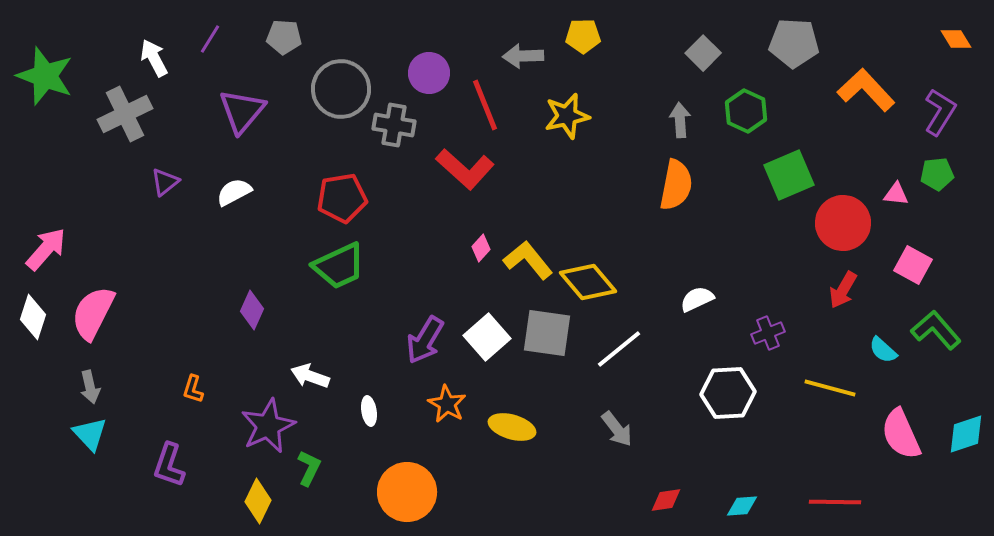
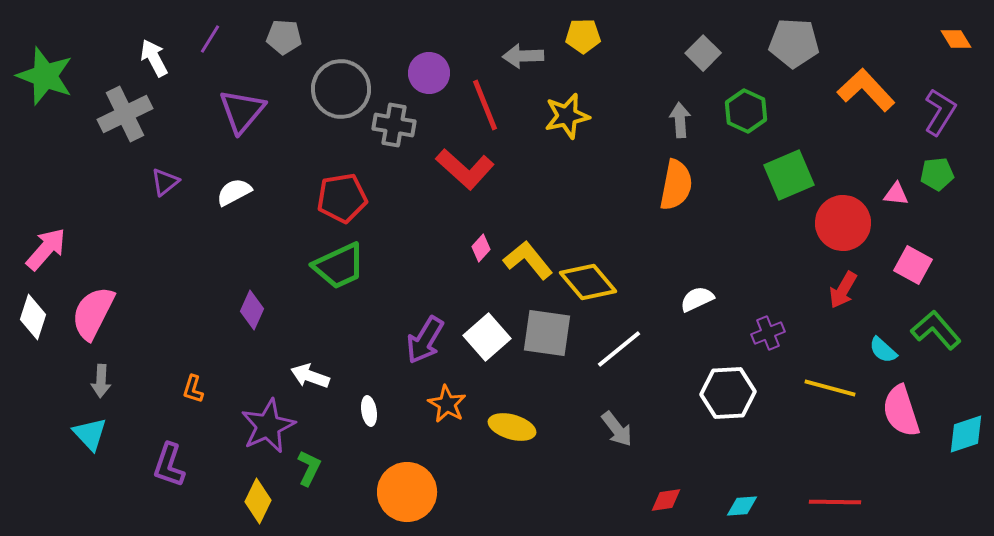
gray arrow at (90, 387): moved 11 px right, 6 px up; rotated 16 degrees clockwise
pink semicircle at (901, 434): moved 23 px up; rotated 6 degrees clockwise
